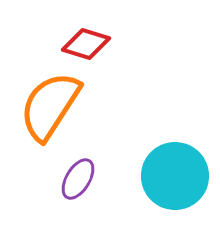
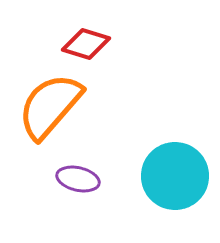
orange semicircle: rotated 8 degrees clockwise
purple ellipse: rotated 72 degrees clockwise
